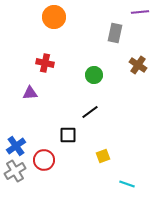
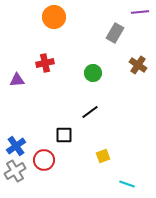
gray rectangle: rotated 18 degrees clockwise
red cross: rotated 24 degrees counterclockwise
green circle: moved 1 px left, 2 px up
purple triangle: moved 13 px left, 13 px up
black square: moved 4 px left
